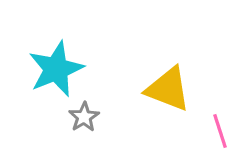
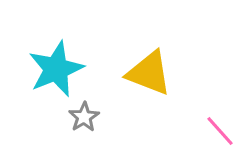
yellow triangle: moved 19 px left, 16 px up
pink line: rotated 24 degrees counterclockwise
